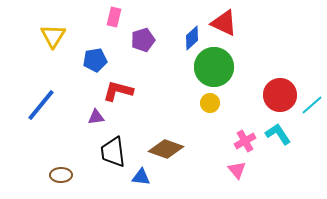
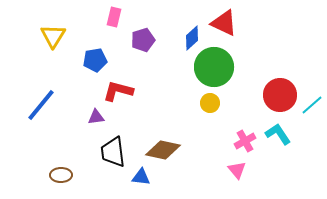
brown diamond: moved 3 px left, 1 px down; rotated 8 degrees counterclockwise
